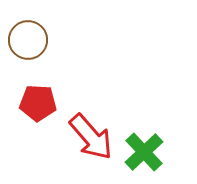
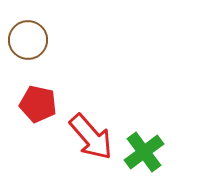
red pentagon: moved 1 px down; rotated 9 degrees clockwise
green cross: rotated 6 degrees clockwise
